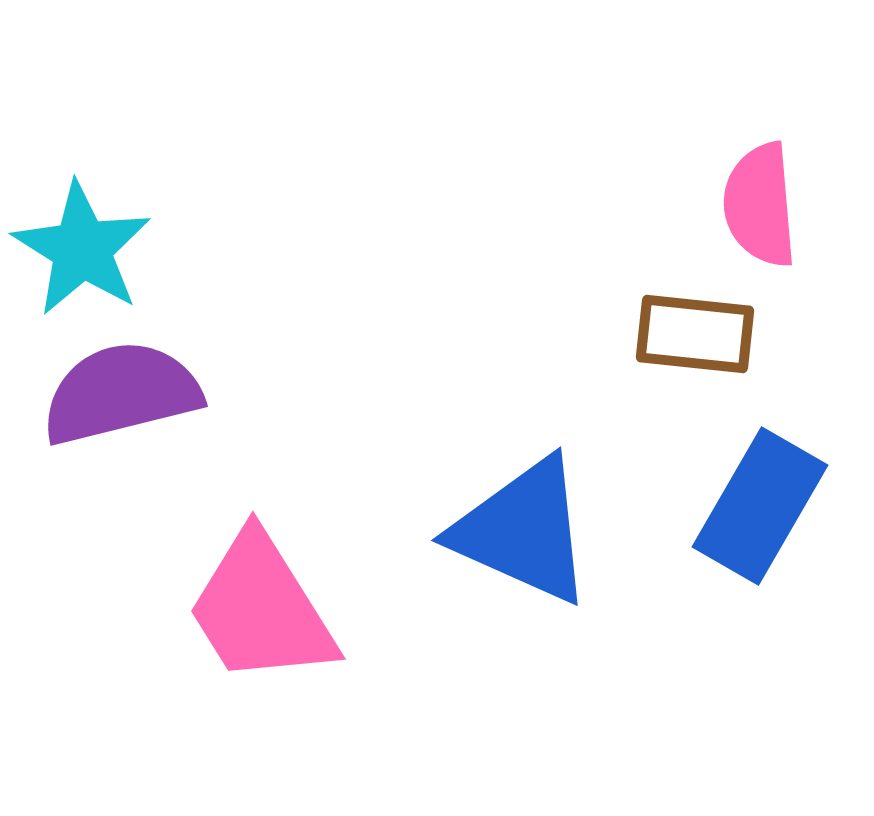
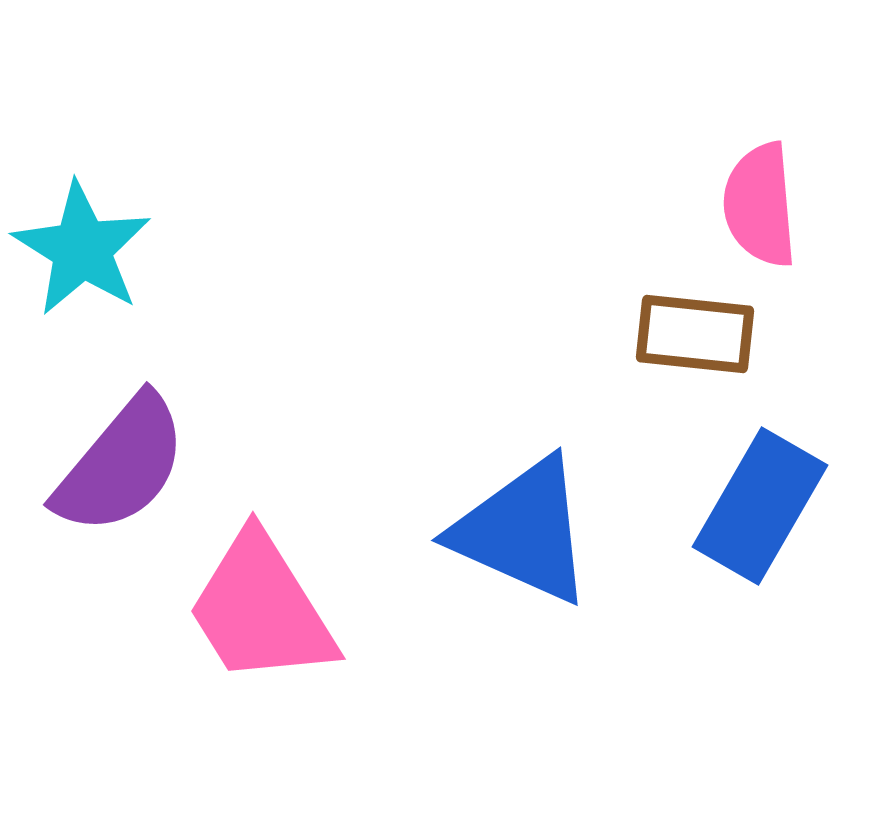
purple semicircle: moved 72 px down; rotated 144 degrees clockwise
